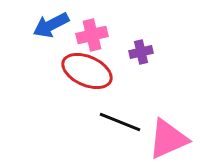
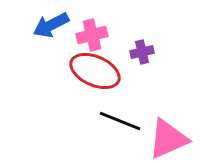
purple cross: moved 1 px right
red ellipse: moved 8 px right
black line: moved 1 px up
